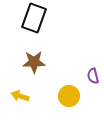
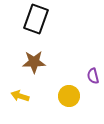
black rectangle: moved 2 px right, 1 px down
